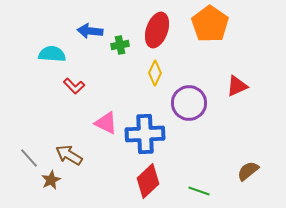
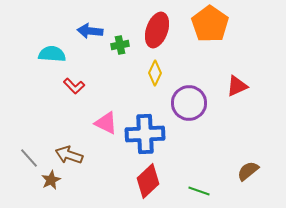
brown arrow: rotated 12 degrees counterclockwise
